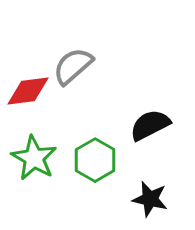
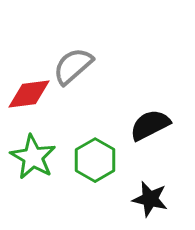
red diamond: moved 1 px right, 3 px down
green star: moved 1 px left, 1 px up
